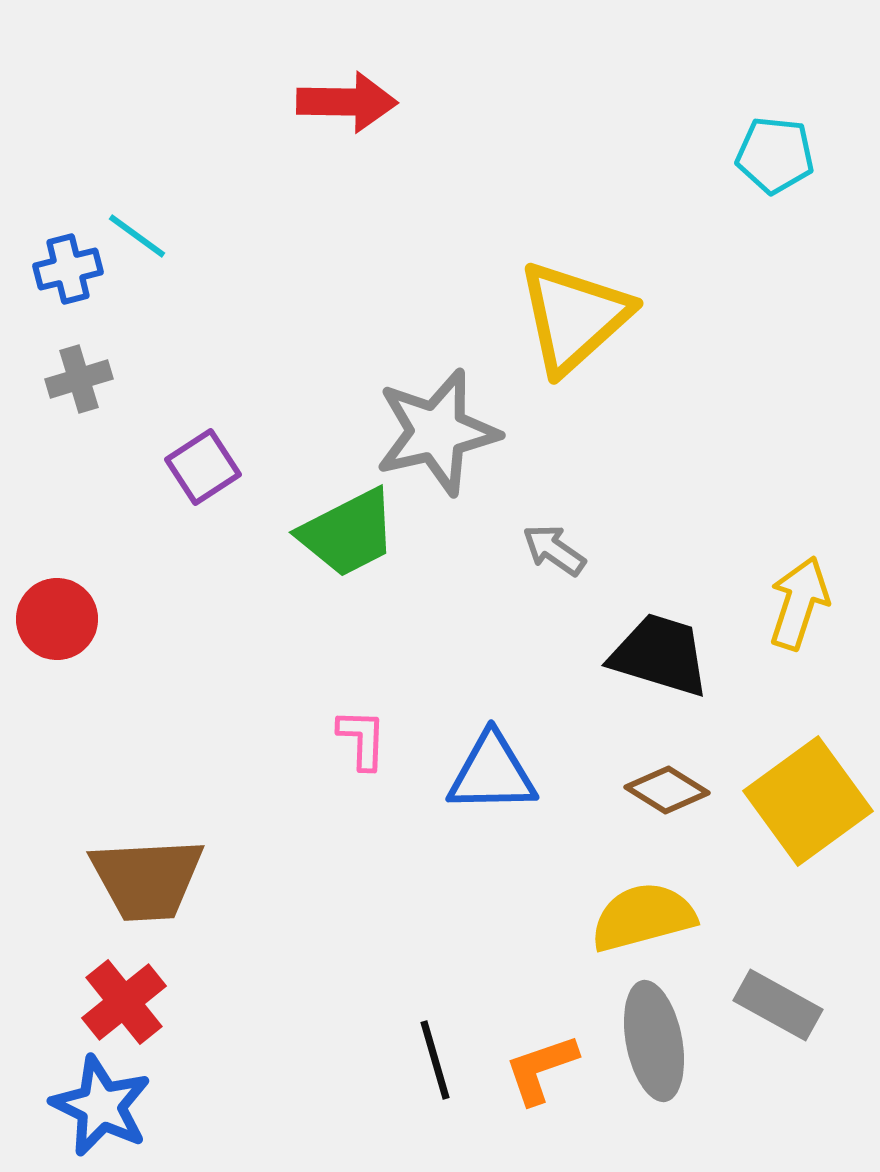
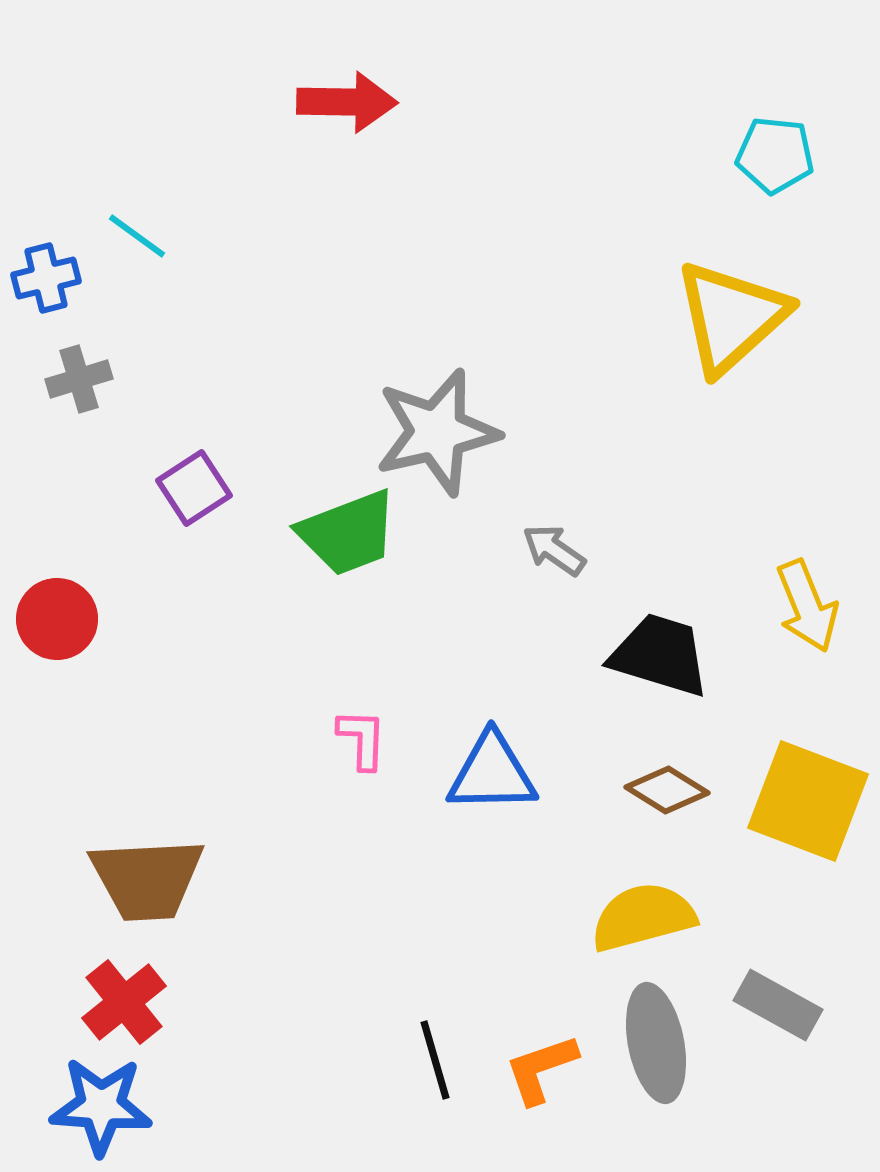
blue cross: moved 22 px left, 9 px down
yellow triangle: moved 157 px right
purple square: moved 9 px left, 21 px down
green trapezoid: rotated 6 degrees clockwise
yellow arrow: moved 8 px right, 3 px down; rotated 140 degrees clockwise
yellow square: rotated 33 degrees counterclockwise
gray ellipse: moved 2 px right, 2 px down
blue star: rotated 22 degrees counterclockwise
